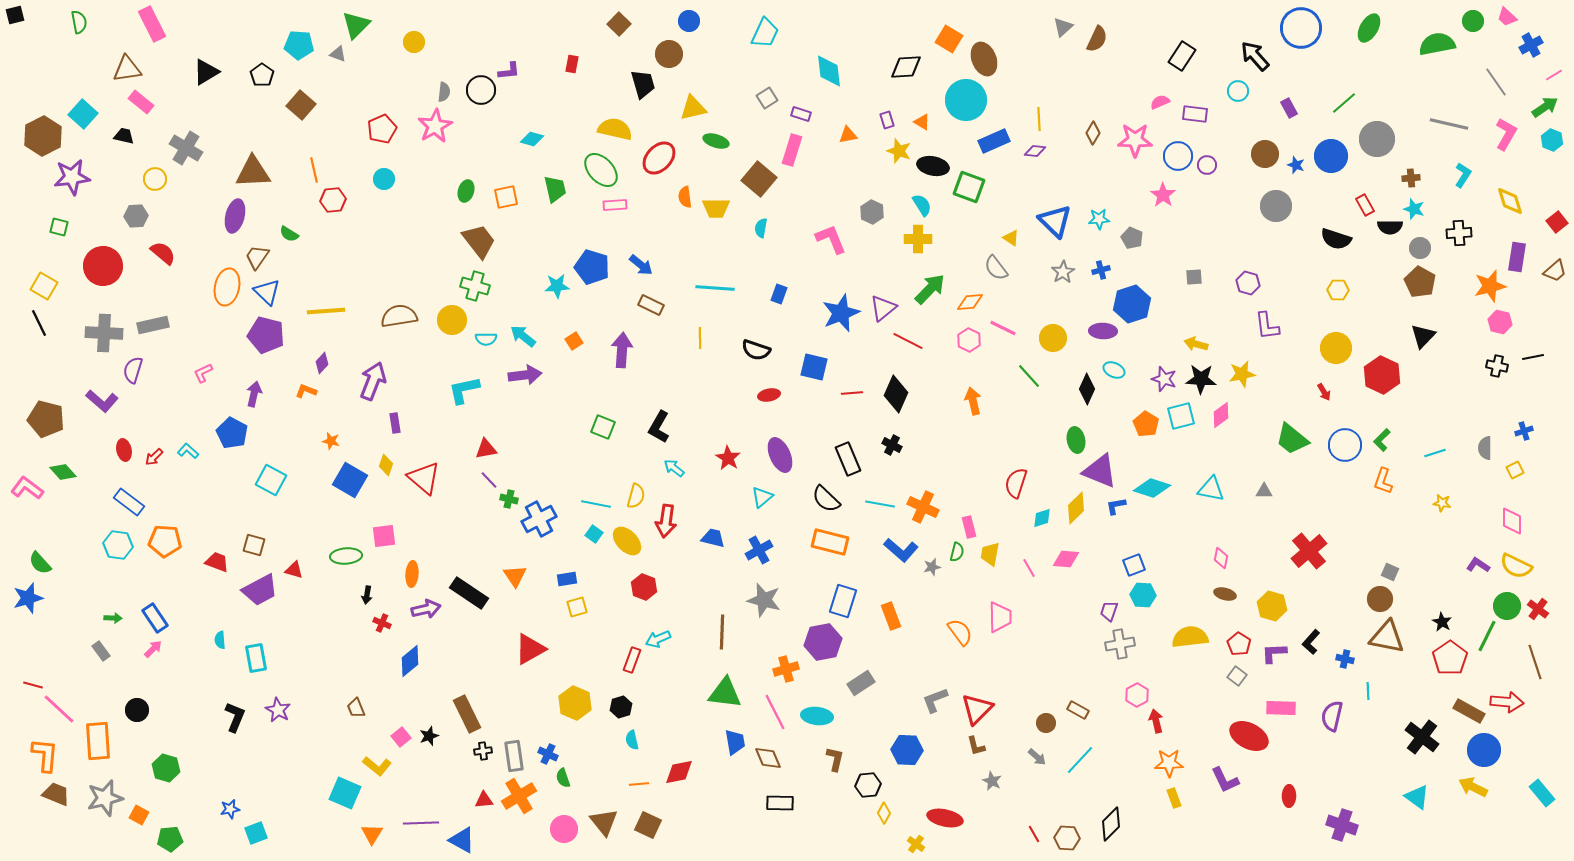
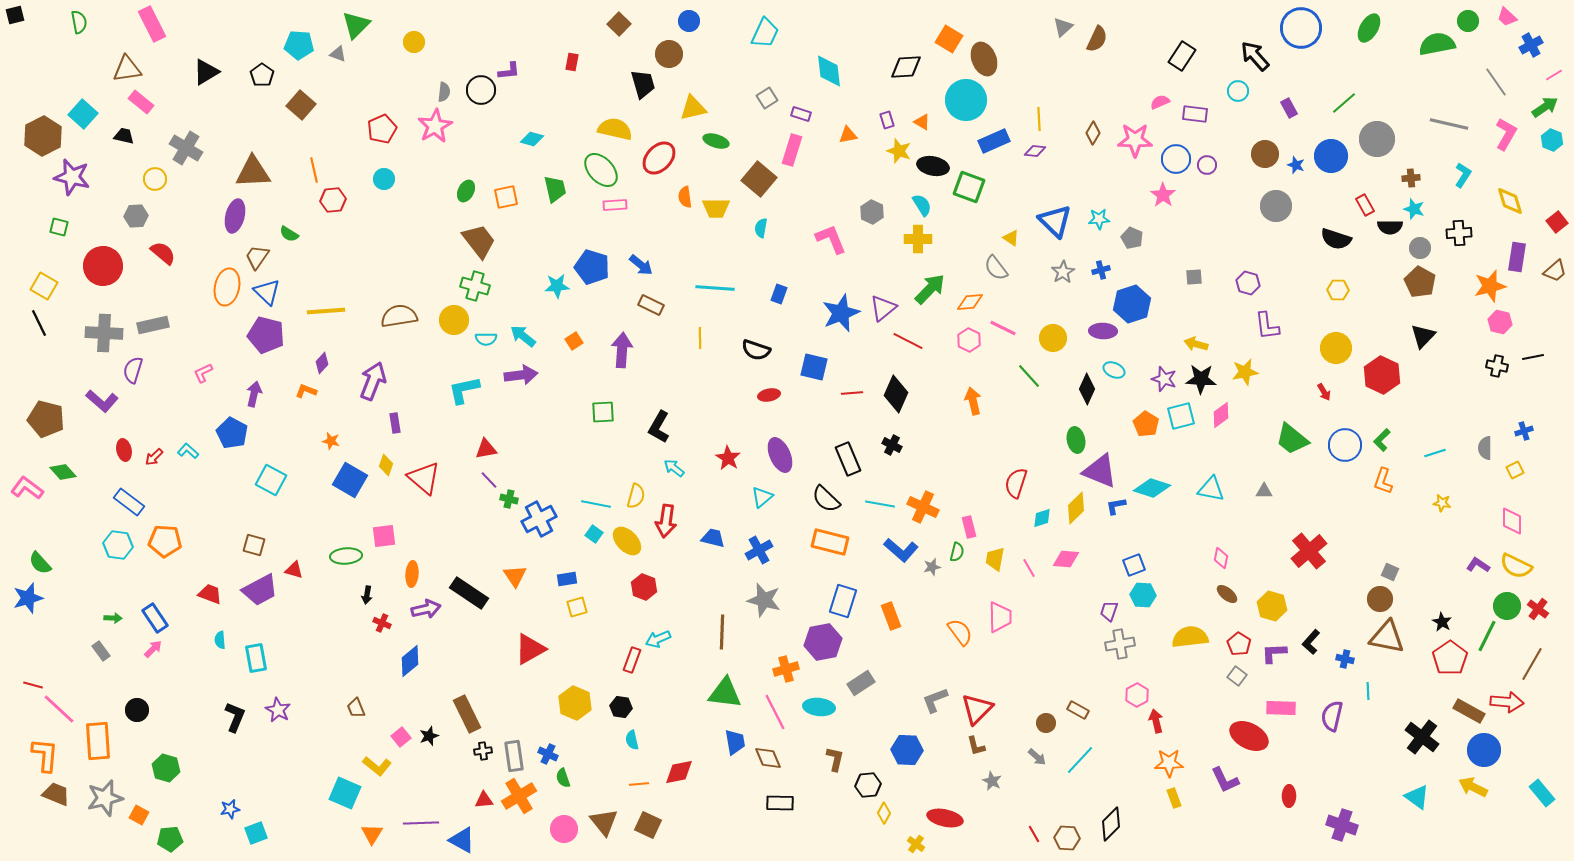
green circle at (1473, 21): moved 5 px left
red rectangle at (572, 64): moved 2 px up
blue circle at (1178, 156): moved 2 px left, 3 px down
purple star at (72, 177): rotated 21 degrees clockwise
green ellipse at (466, 191): rotated 10 degrees clockwise
yellow circle at (452, 320): moved 2 px right
yellow star at (1242, 374): moved 3 px right, 2 px up
purple arrow at (525, 375): moved 4 px left
green square at (603, 427): moved 15 px up; rotated 25 degrees counterclockwise
yellow trapezoid at (990, 554): moved 5 px right, 5 px down
red trapezoid at (217, 562): moved 7 px left, 32 px down
brown ellipse at (1225, 594): moved 2 px right; rotated 25 degrees clockwise
brown line at (1535, 662): moved 3 px left, 2 px down; rotated 48 degrees clockwise
black hexagon at (621, 707): rotated 25 degrees clockwise
cyan ellipse at (817, 716): moved 2 px right, 9 px up
